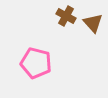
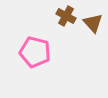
pink pentagon: moved 1 px left, 11 px up
